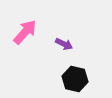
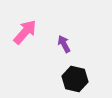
purple arrow: rotated 144 degrees counterclockwise
